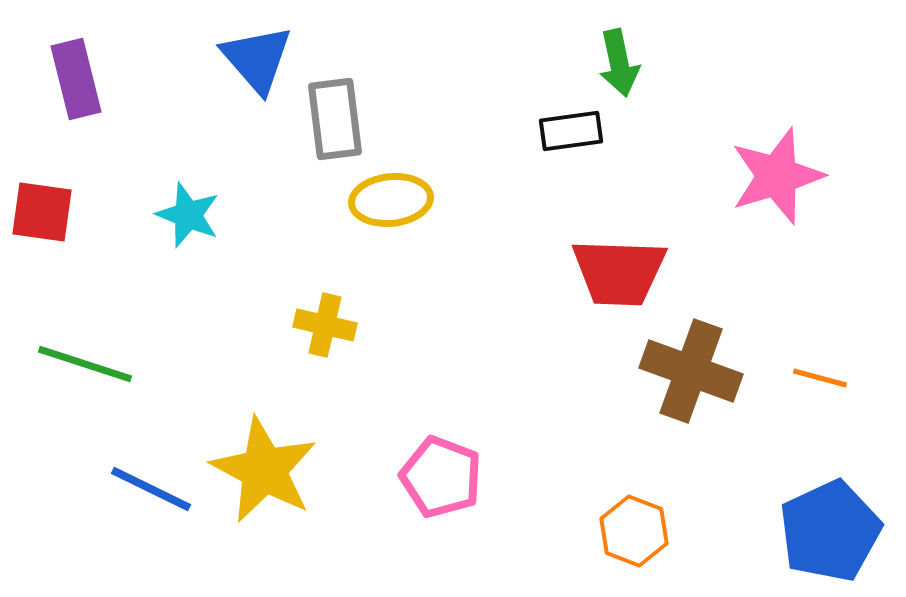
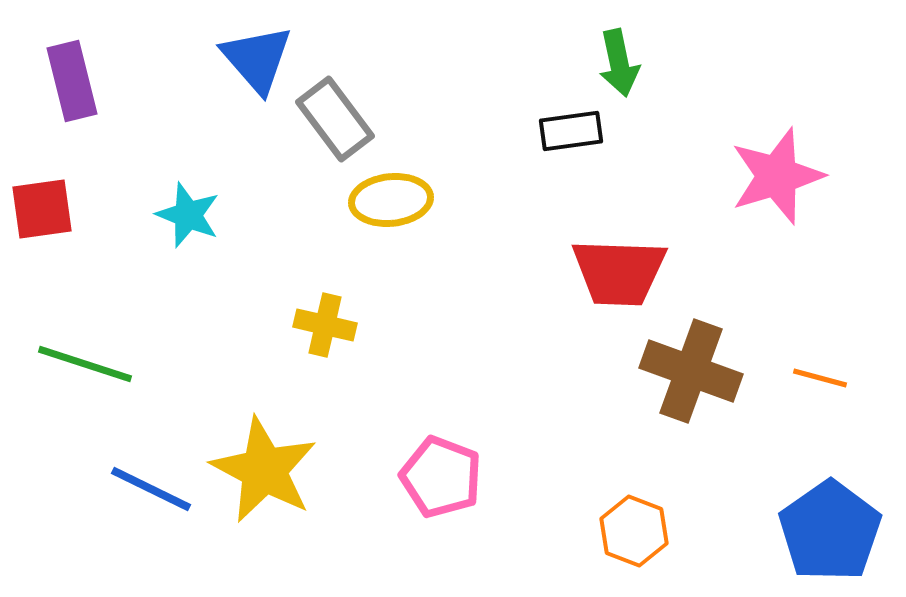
purple rectangle: moved 4 px left, 2 px down
gray rectangle: rotated 30 degrees counterclockwise
red square: moved 3 px up; rotated 16 degrees counterclockwise
blue pentagon: rotated 10 degrees counterclockwise
